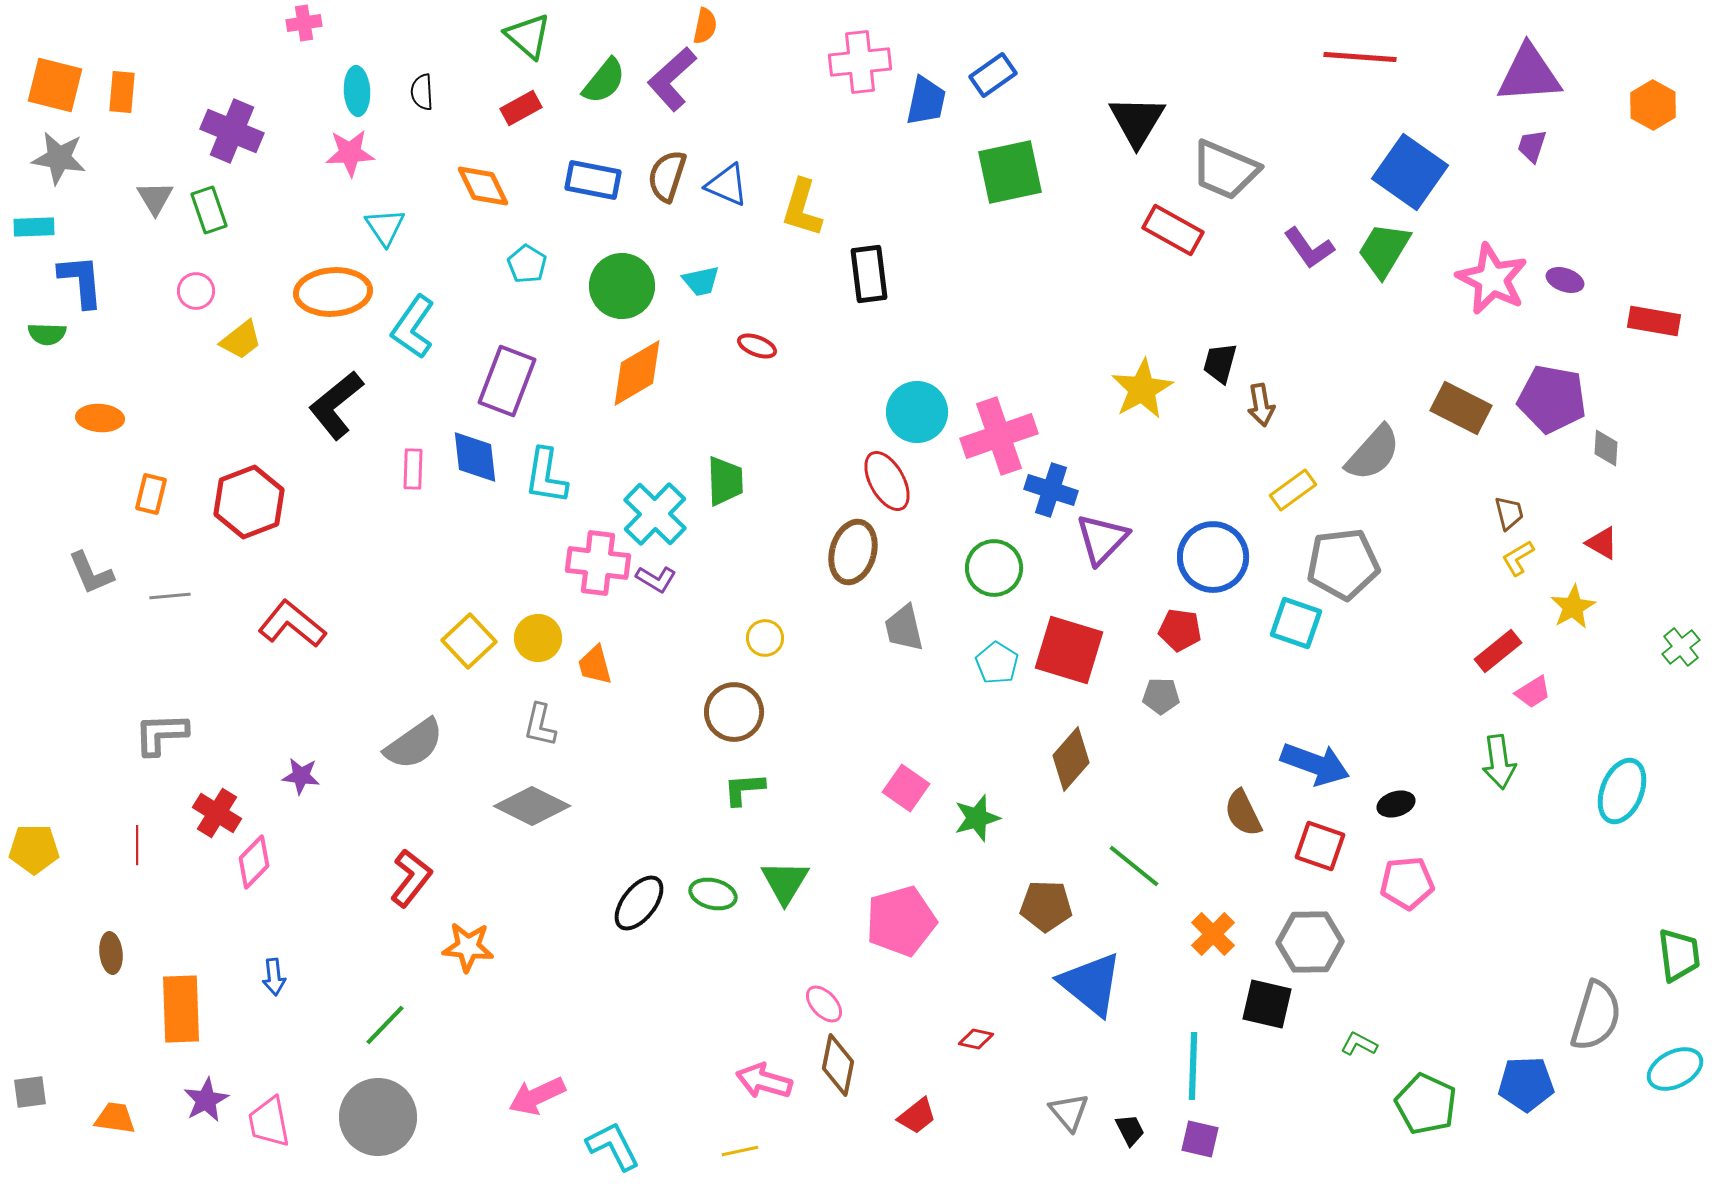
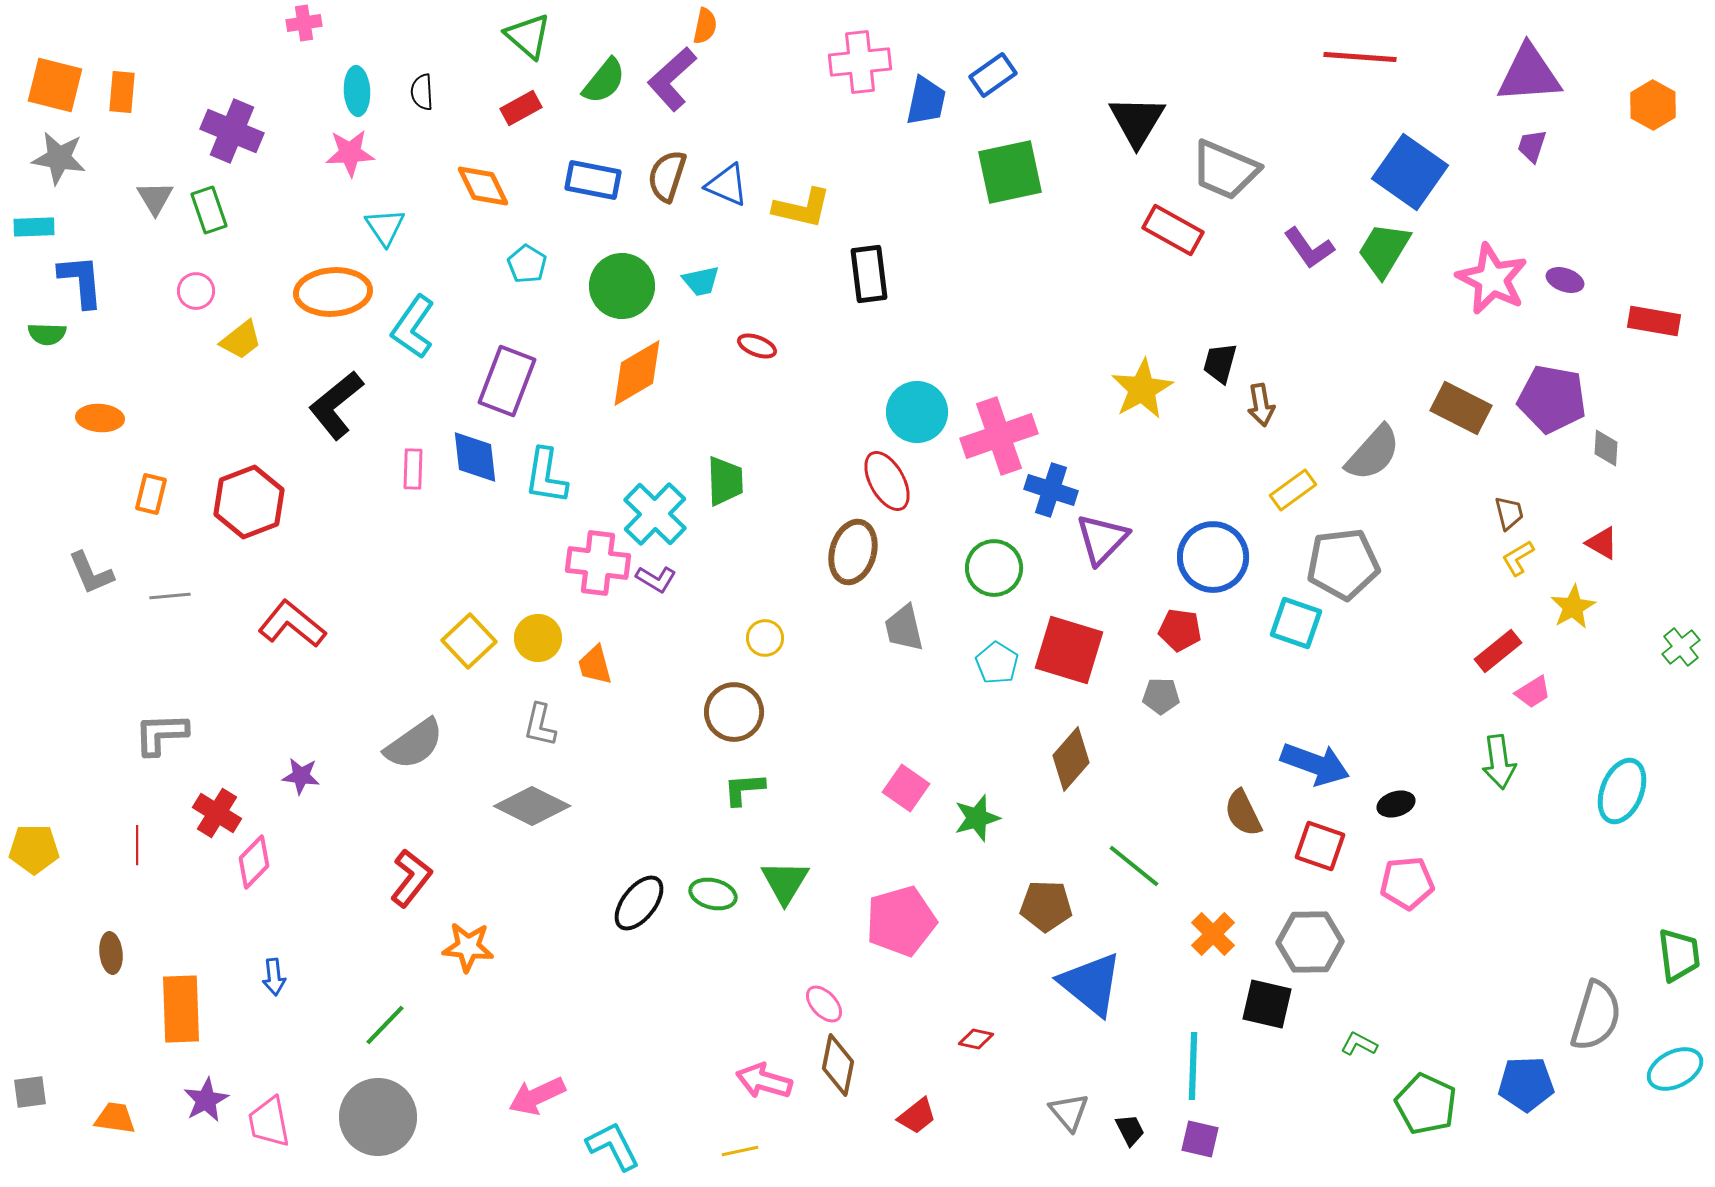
yellow L-shape at (802, 208): rotated 94 degrees counterclockwise
